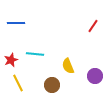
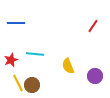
brown circle: moved 20 px left
